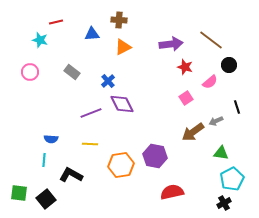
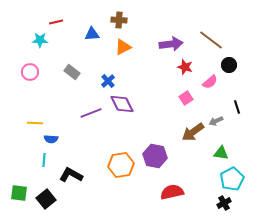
cyan star: rotated 14 degrees counterclockwise
yellow line: moved 55 px left, 21 px up
